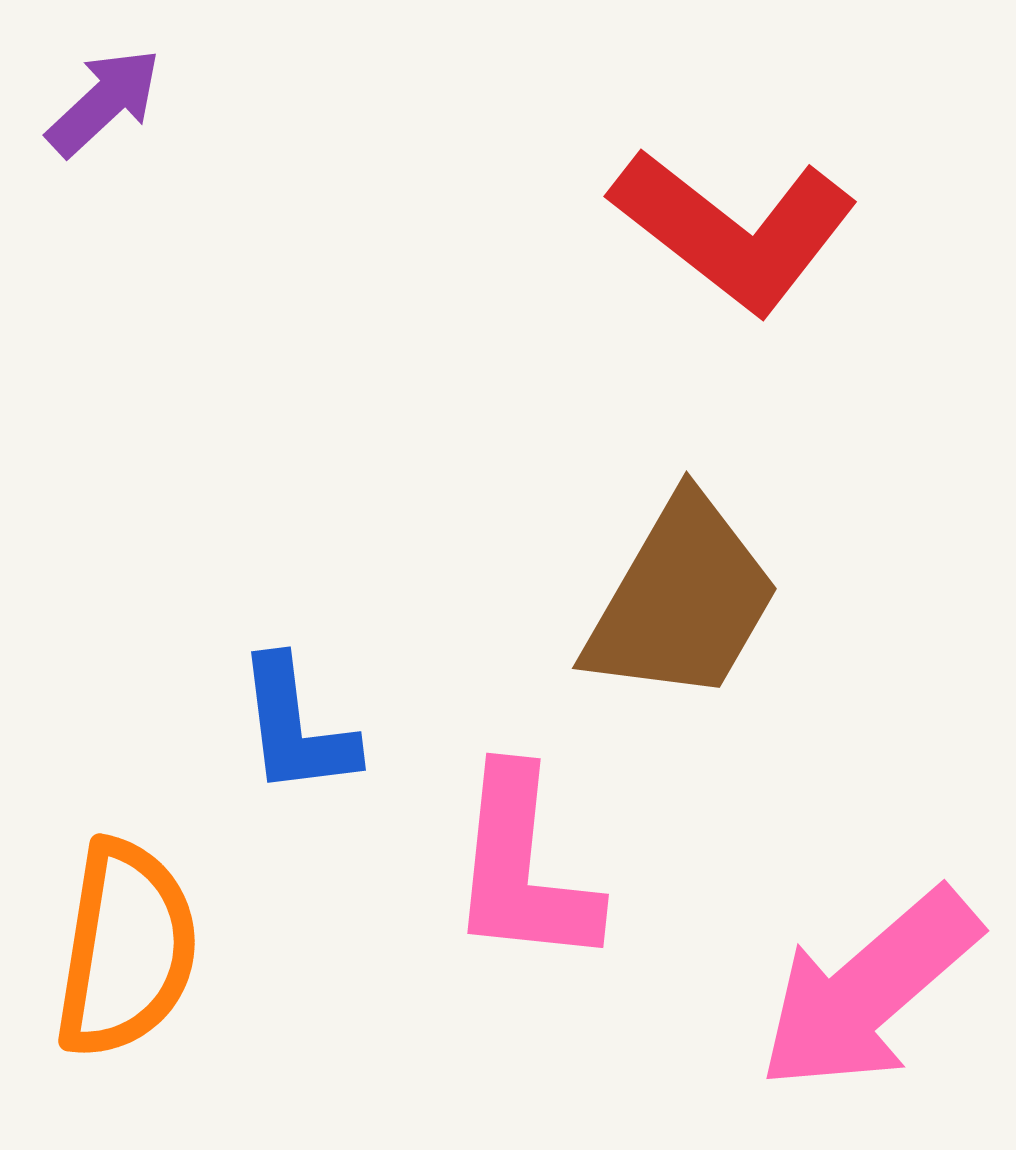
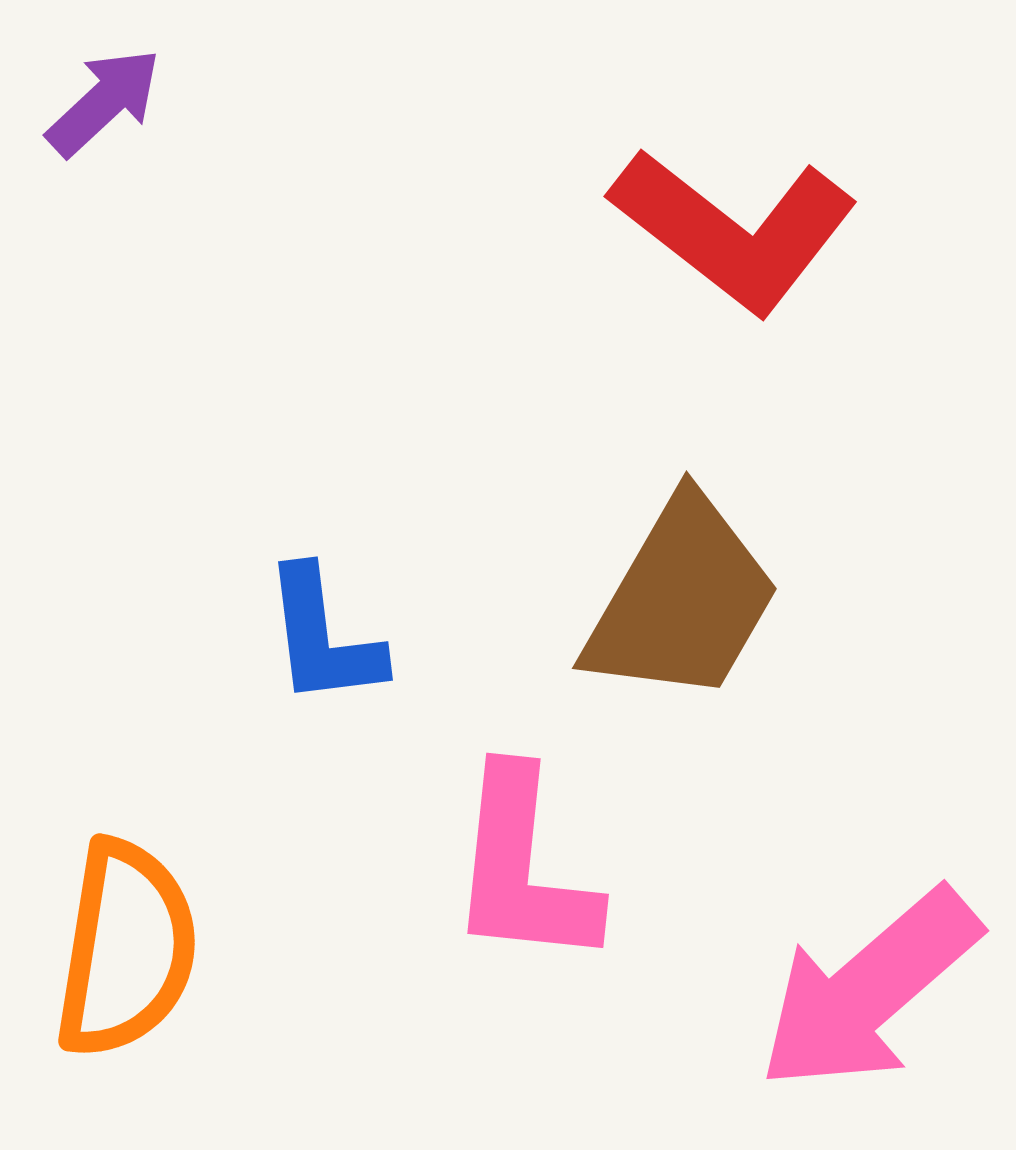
blue L-shape: moved 27 px right, 90 px up
